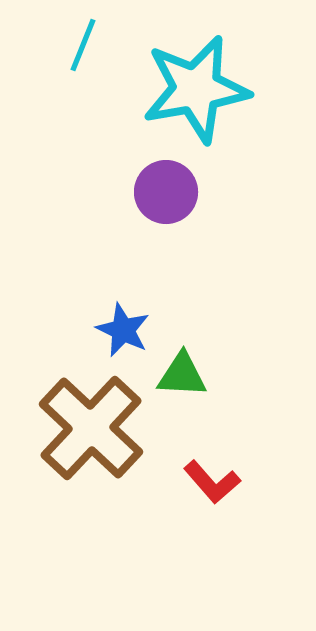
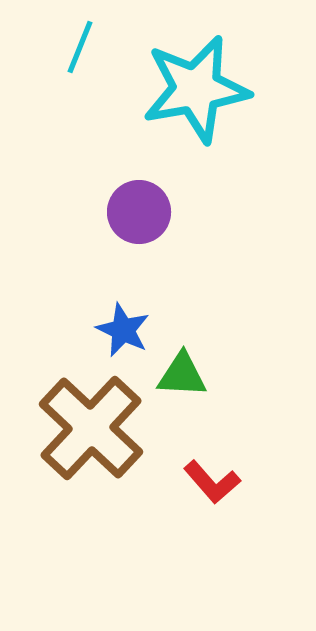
cyan line: moved 3 px left, 2 px down
purple circle: moved 27 px left, 20 px down
